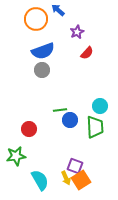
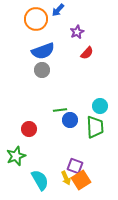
blue arrow: rotated 88 degrees counterclockwise
green star: rotated 12 degrees counterclockwise
